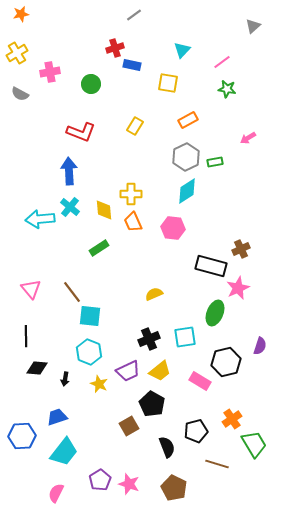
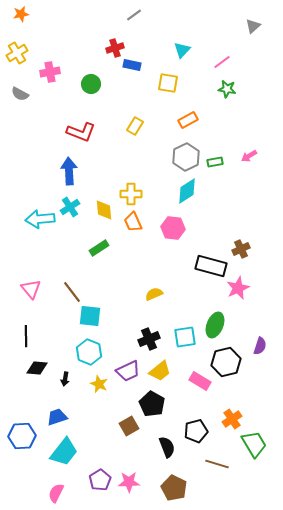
pink arrow at (248, 138): moved 1 px right, 18 px down
cyan cross at (70, 207): rotated 18 degrees clockwise
green ellipse at (215, 313): moved 12 px down
pink star at (129, 484): moved 2 px up; rotated 20 degrees counterclockwise
